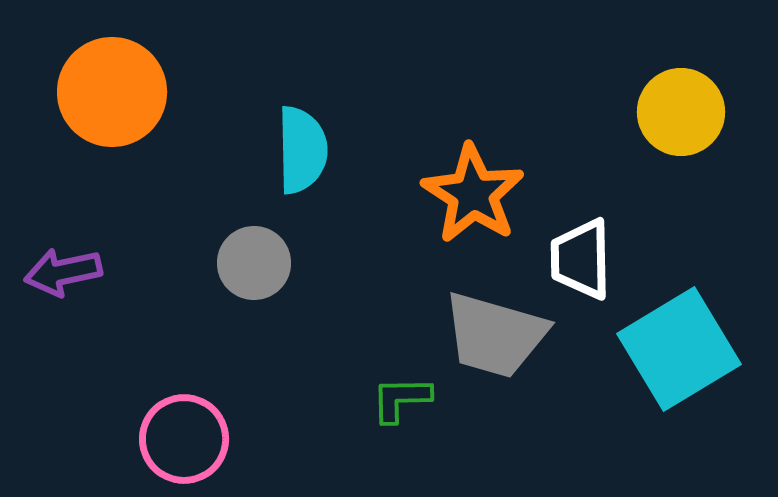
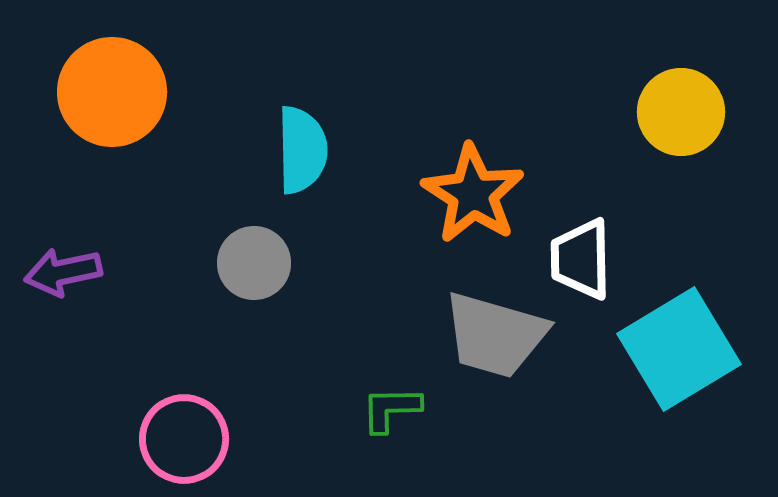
green L-shape: moved 10 px left, 10 px down
